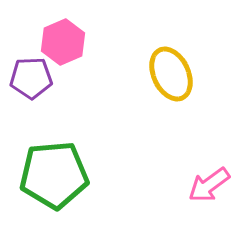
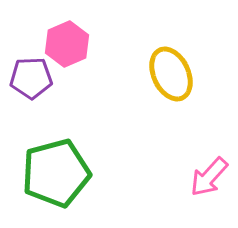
pink hexagon: moved 4 px right, 2 px down
green pentagon: moved 2 px right, 2 px up; rotated 10 degrees counterclockwise
pink arrow: moved 8 px up; rotated 12 degrees counterclockwise
